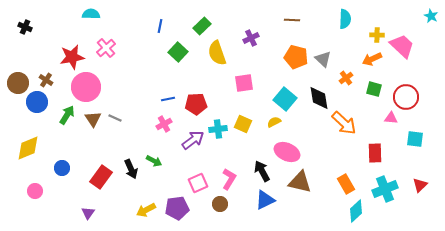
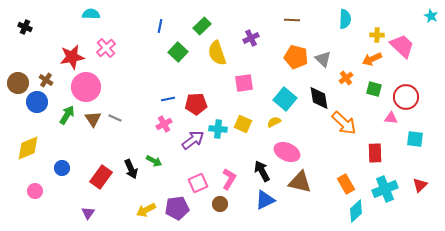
cyan cross at (218, 129): rotated 12 degrees clockwise
